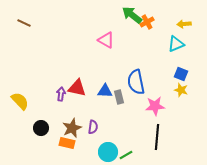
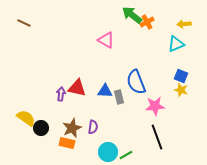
blue square: moved 2 px down
blue semicircle: rotated 10 degrees counterclockwise
yellow semicircle: moved 6 px right, 17 px down; rotated 12 degrees counterclockwise
black line: rotated 25 degrees counterclockwise
